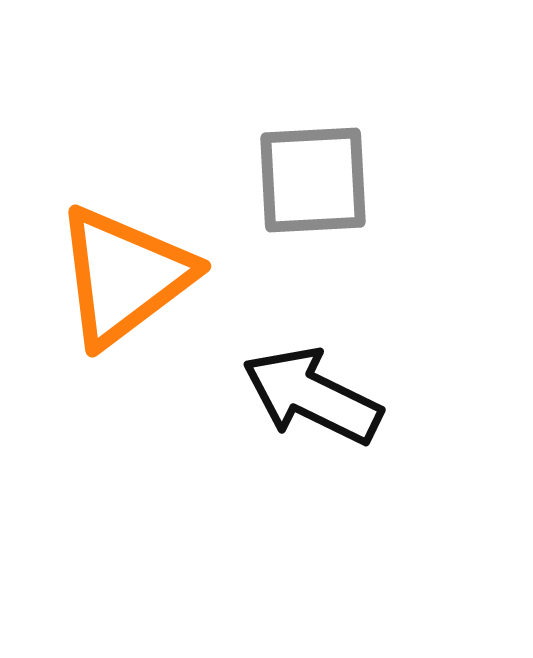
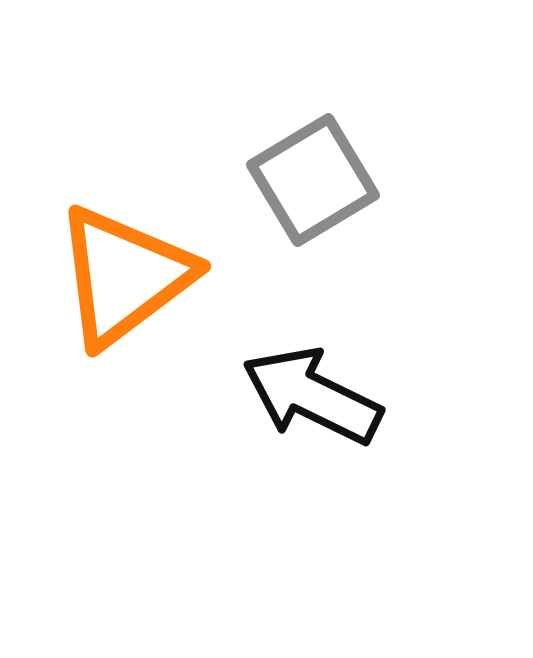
gray square: rotated 28 degrees counterclockwise
